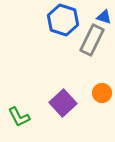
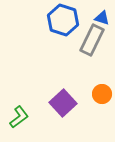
blue triangle: moved 2 px left, 1 px down
orange circle: moved 1 px down
green L-shape: rotated 100 degrees counterclockwise
